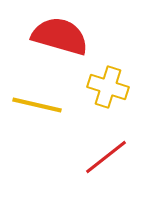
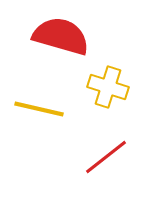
red semicircle: moved 1 px right
yellow line: moved 2 px right, 4 px down
